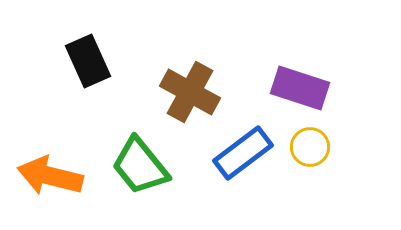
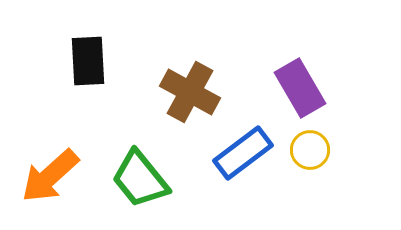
black rectangle: rotated 21 degrees clockwise
purple rectangle: rotated 42 degrees clockwise
yellow circle: moved 3 px down
green trapezoid: moved 13 px down
orange arrow: rotated 56 degrees counterclockwise
